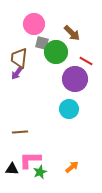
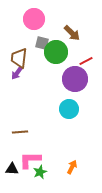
pink circle: moved 5 px up
red line: rotated 56 degrees counterclockwise
orange arrow: rotated 24 degrees counterclockwise
